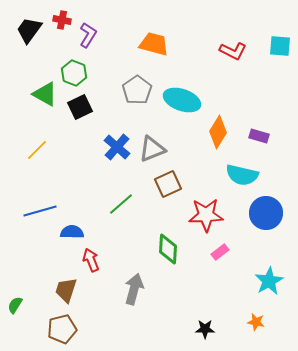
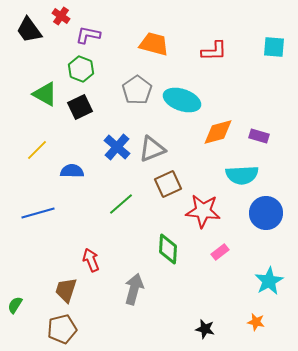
red cross: moved 1 px left, 4 px up; rotated 24 degrees clockwise
black trapezoid: rotated 72 degrees counterclockwise
purple L-shape: rotated 110 degrees counterclockwise
cyan square: moved 6 px left, 1 px down
red L-shape: moved 19 px left; rotated 28 degrees counterclockwise
green hexagon: moved 7 px right, 4 px up
orange diamond: rotated 44 degrees clockwise
cyan semicircle: rotated 16 degrees counterclockwise
blue line: moved 2 px left, 2 px down
red star: moved 3 px left, 4 px up; rotated 8 degrees clockwise
blue semicircle: moved 61 px up
black star: rotated 12 degrees clockwise
